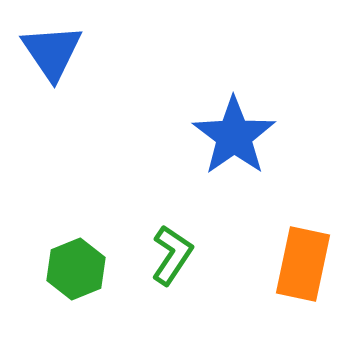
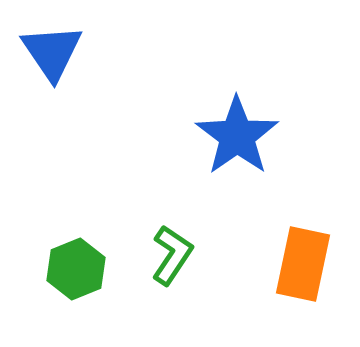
blue star: moved 3 px right
